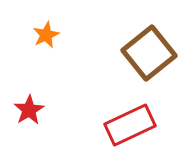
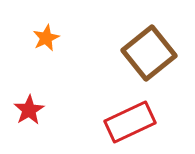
orange star: moved 3 px down
red rectangle: moved 3 px up
